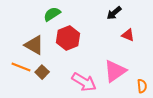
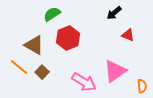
orange line: moved 2 px left; rotated 18 degrees clockwise
